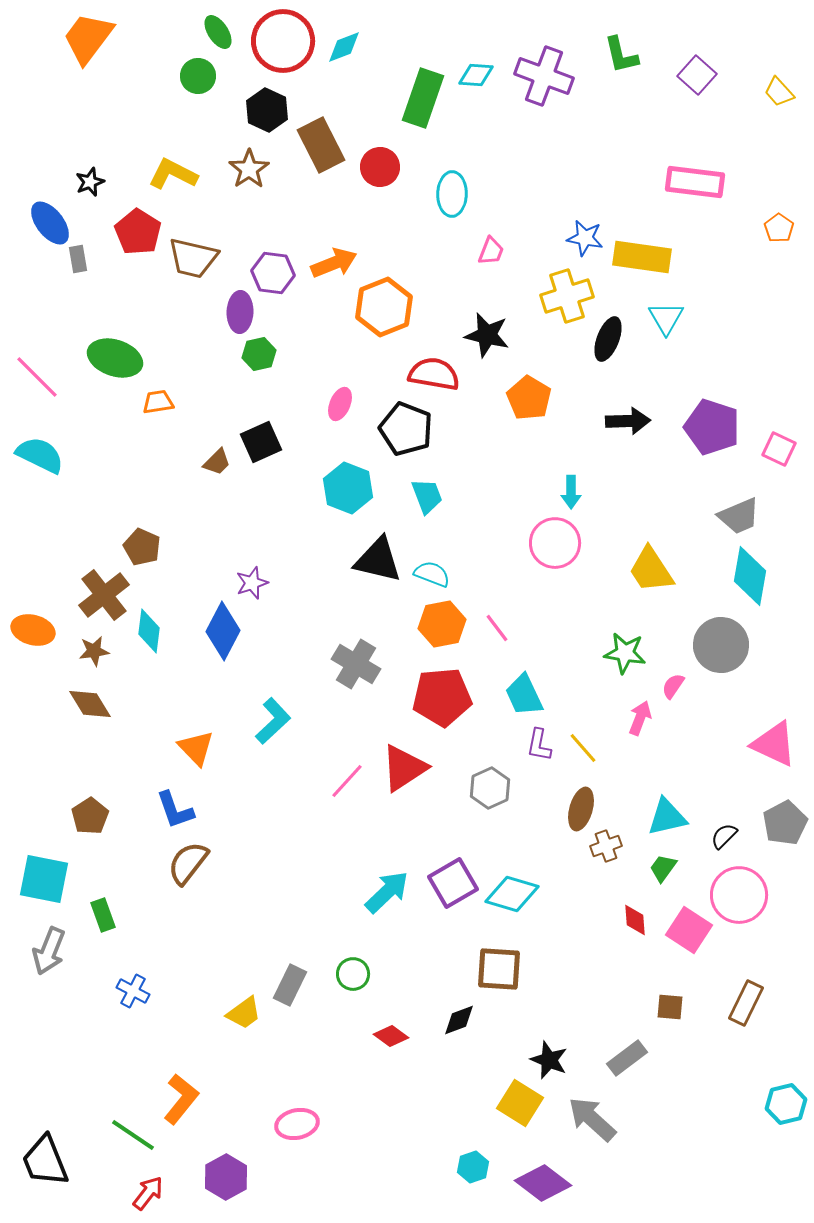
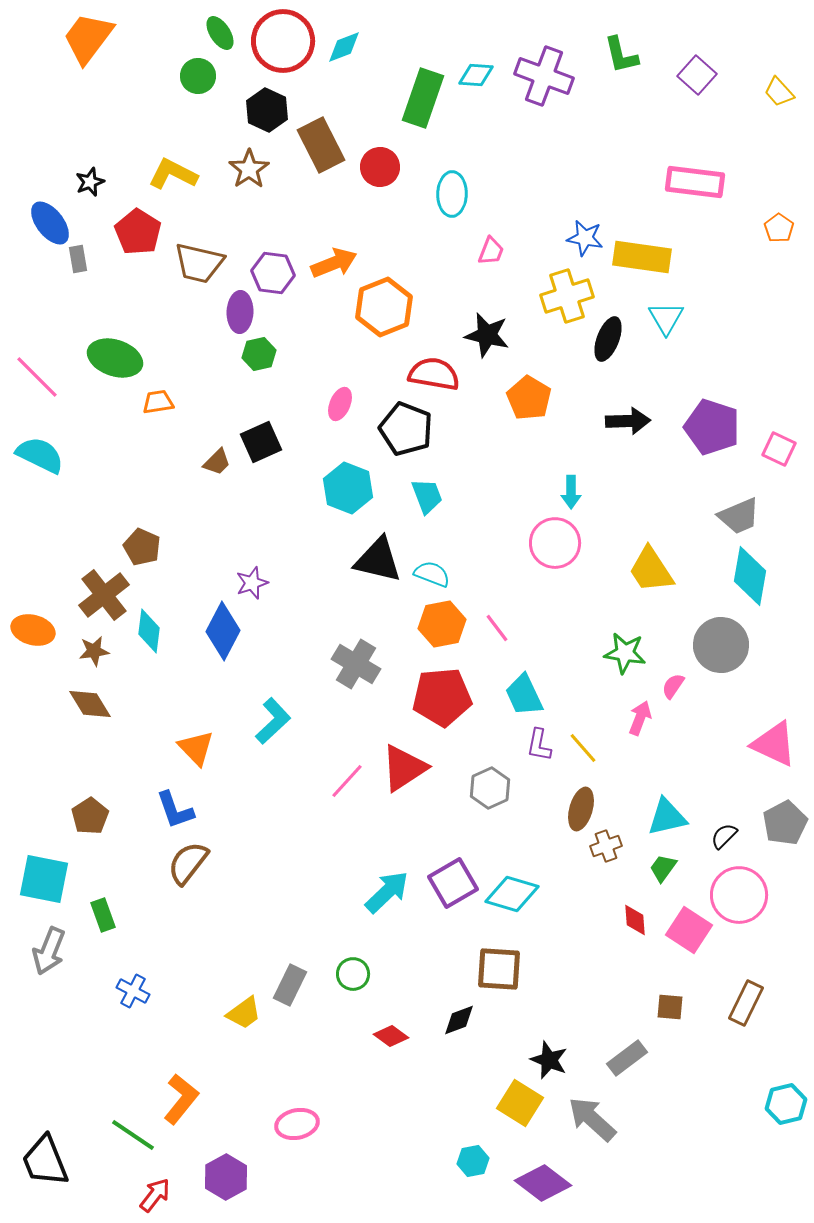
green ellipse at (218, 32): moved 2 px right, 1 px down
brown trapezoid at (193, 258): moved 6 px right, 5 px down
cyan hexagon at (473, 1167): moved 6 px up; rotated 8 degrees clockwise
red arrow at (148, 1193): moved 7 px right, 2 px down
